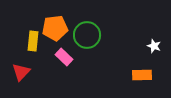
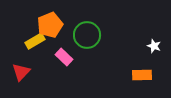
orange pentagon: moved 5 px left, 3 px up; rotated 15 degrees counterclockwise
yellow rectangle: moved 2 px right; rotated 54 degrees clockwise
